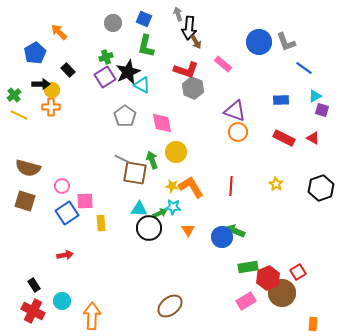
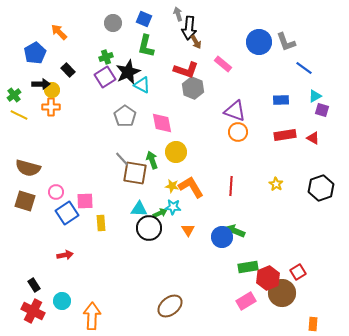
red rectangle at (284, 138): moved 1 px right, 3 px up; rotated 35 degrees counterclockwise
gray line at (122, 159): rotated 21 degrees clockwise
pink circle at (62, 186): moved 6 px left, 6 px down
